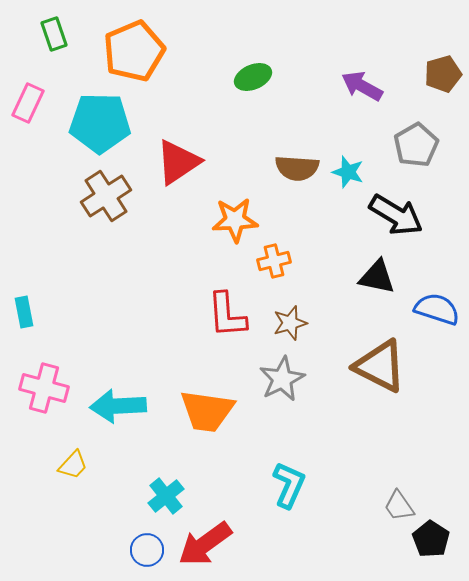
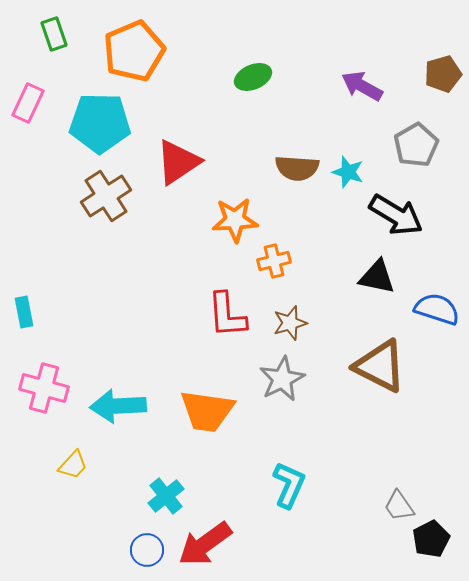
black pentagon: rotated 12 degrees clockwise
